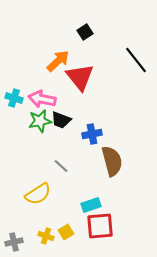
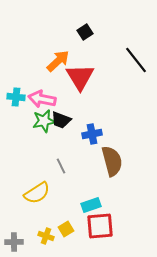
red triangle: rotated 8 degrees clockwise
cyan cross: moved 2 px right, 1 px up; rotated 12 degrees counterclockwise
green star: moved 4 px right
gray line: rotated 21 degrees clockwise
yellow semicircle: moved 1 px left, 1 px up
yellow square: moved 3 px up
gray cross: rotated 12 degrees clockwise
